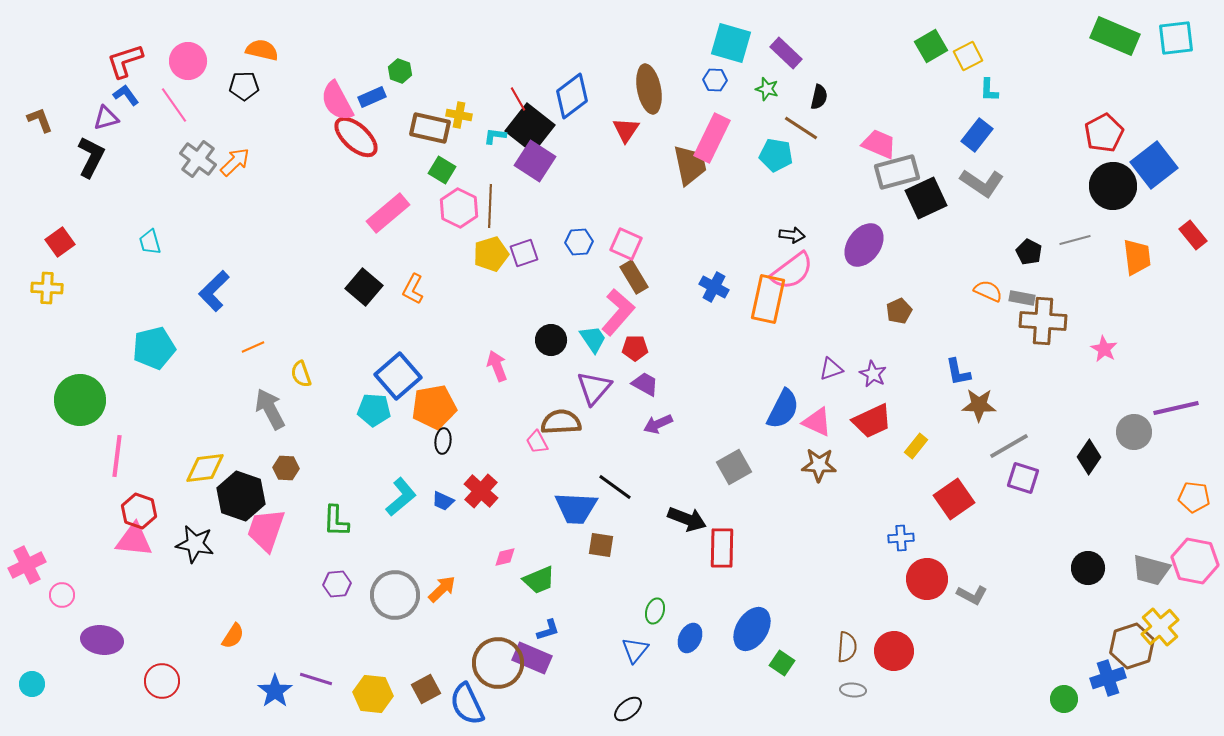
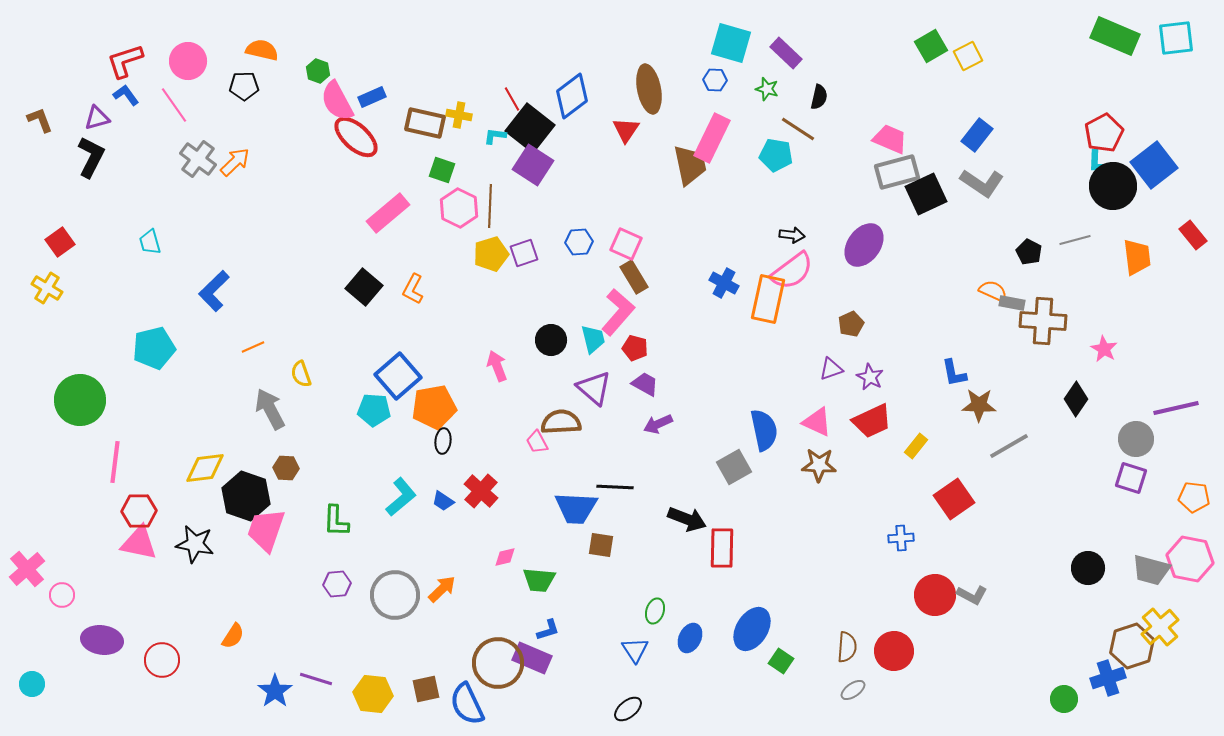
green hexagon at (400, 71): moved 82 px left
cyan L-shape at (989, 90): moved 108 px right, 72 px down
red line at (518, 99): moved 6 px left
purple triangle at (106, 118): moved 9 px left
brown rectangle at (430, 128): moved 5 px left, 5 px up
brown line at (801, 128): moved 3 px left, 1 px down
pink trapezoid at (879, 144): moved 11 px right, 5 px up
purple square at (535, 161): moved 2 px left, 4 px down
green square at (442, 170): rotated 12 degrees counterclockwise
black square at (926, 198): moved 4 px up
blue cross at (714, 287): moved 10 px right, 4 px up
yellow cross at (47, 288): rotated 28 degrees clockwise
orange semicircle at (988, 291): moved 5 px right
gray rectangle at (1022, 298): moved 10 px left, 5 px down
brown pentagon at (899, 311): moved 48 px left, 13 px down
cyan trapezoid at (593, 339): rotated 20 degrees clockwise
red pentagon at (635, 348): rotated 15 degrees clockwise
blue L-shape at (958, 372): moved 4 px left, 1 px down
purple star at (873, 374): moved 3 px left, 3 px down
purple triangle at (594, 388): rotated 30 degrees counterclockwise
blue semicircle at (783, 409): moved 19 px left, 21 px down; rotated 39 degrees counterclockwise
gray circle at (1134, 432): moved 2 px right, 7 px down
pink line at (117, 456): moved 2 px left, 6 px down
black diamond at (1089, 457): moved 13 px left, 58 px up
purple square at (1023, 478): moved 108 px right
black line at (615, 487): rotated 33 degrees counterclockwise
black hexagon at (241, 496): moved 5 px right
blue trapezoid at (443, 501): rotated 10 degrees clockwise
red hexagon at (139, 511): rotated 20 degrees counterclockwise
pink triangle at (134, 540): moved 5 px right, 3 px down; rotated 6 degrees clockwise
pink hexagon at (1195, 561): moved 5 px left, 2 px up
pink cross at (27, 565): moved 4 px down; rotated 15 degrees counterclockwise
red circle at (927, 579): moved 8 px right, 16 px down
green trapezoid at (539, 580): rotated 28 degrees clockwise
blue triangle at (635, 650): rotated 12 degrees counterclockwise
green square at (782, 663): moved 1 px left, 2 px up
red circle at (162, 681): moved 21 px up
brown square at (426, 689): rotated 16 degrees clockwise
gray ellipse at (853, 690): rotated 40 degrees counterclockwise
